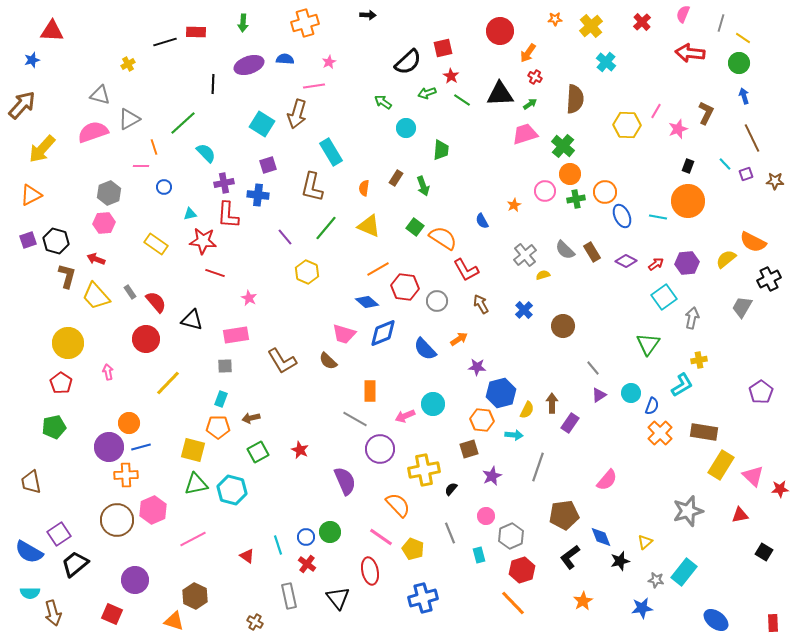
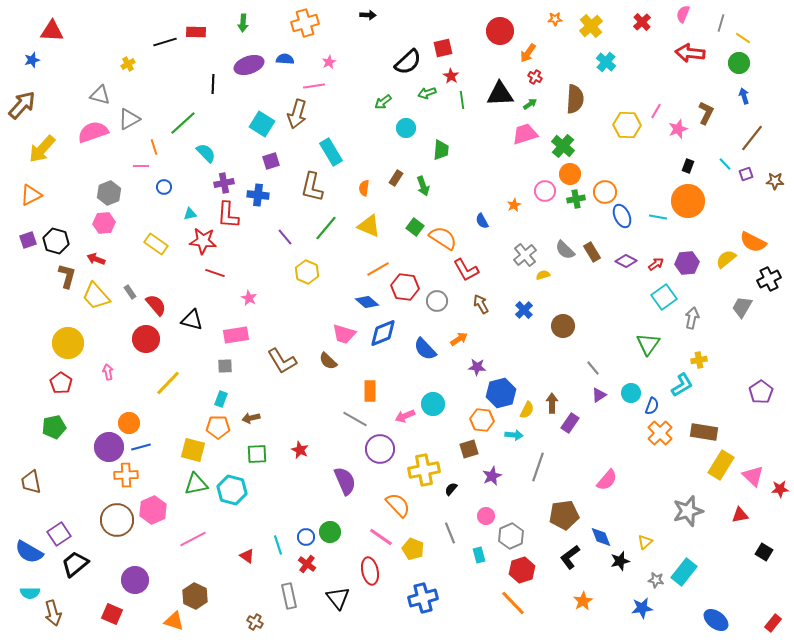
green line at (462, 100): rotated 48 degrees clockwise
green arrow at (383, 102): rotated 72 degrees counterclockwise
brown line at (752, 138): rotated 64 degrees clockwise
purple square at (268, 165): moved 3 px right, 4 px up
red semicircle at (156, 302): moved 3 px down
green square at (258, 452): moved 1 px left, 2 px down; rotated 25 degrees clockwise
red rectangle at (773, 623): rotated 42 degrees clockwise
